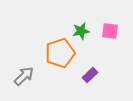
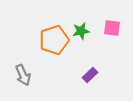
pink square: moved 2 px right, 3 px up
orange pentagon: moved 6 px left, 13 px up
gray arrow: moved 1 px left, 1 px up; rotated 110 degrees clockwise
